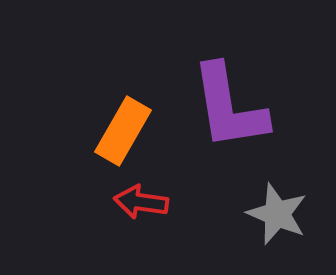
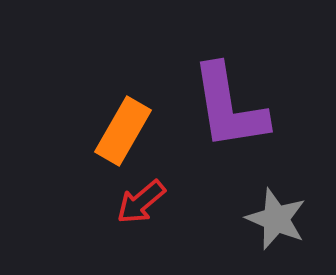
red arrow: rotated 48 degrees counterclockwise
gray star: moved 1 px left, 5 px down
